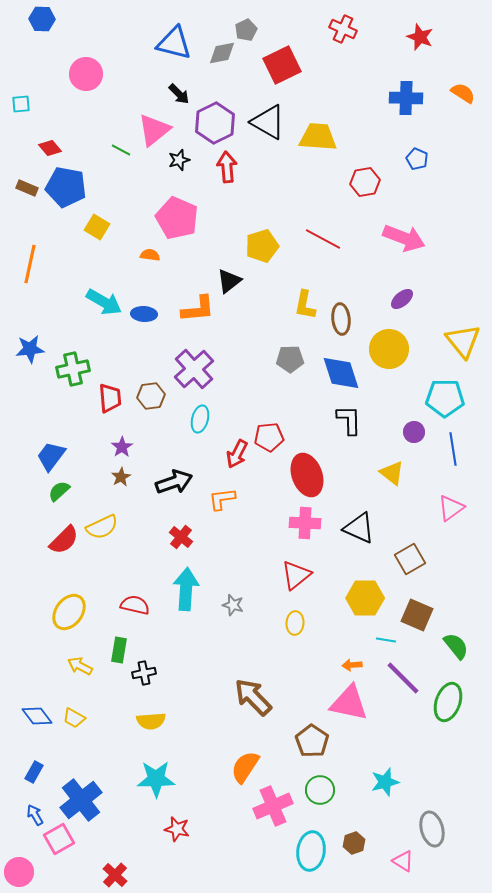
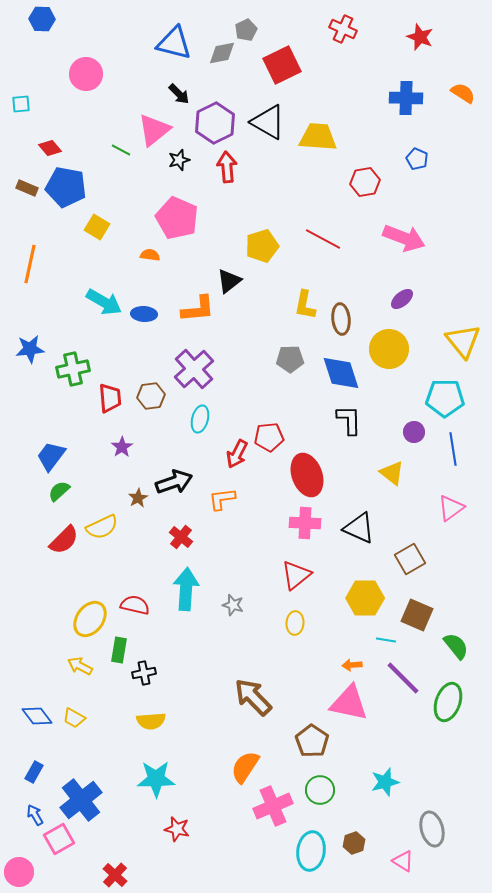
brown star at (121, 477): moved 17 px right, 21 px down
yellow ellipse at (69, 612): moved 21 px right, 7 px down
